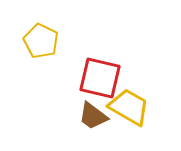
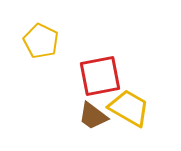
red square: moved 2 px up; rotated 24 degrees counterclockwise
yellow trapezoid: moved 1 px down
